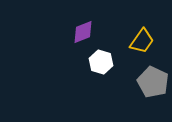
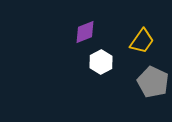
purple diamond: moved 2 px right
white hexagon: rotated 15 degrees clockwise
